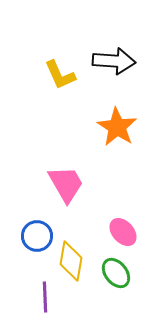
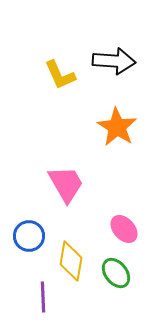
pink ellipse: moved 1 px right, 3 px up
blue circle: moved 8 px left
purple line: moved 2 px left
